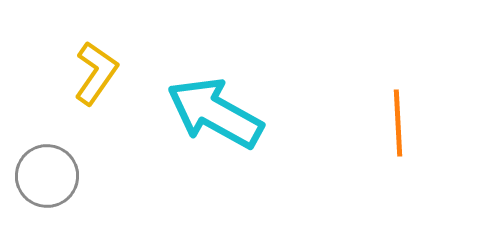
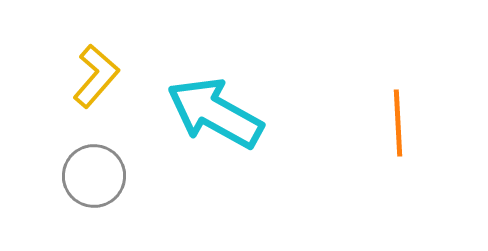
yellow L-shape: moved 3 px down; rotated 6 degrees clockwise
gray circle: moved 47 px right
